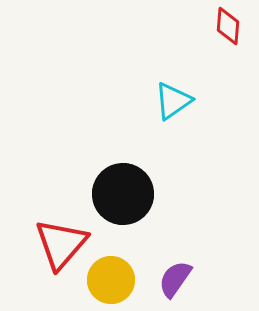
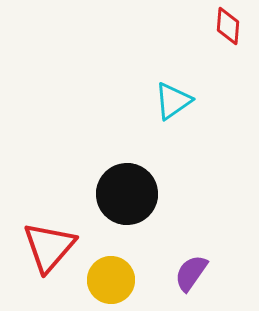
black circle: moved 4 px right
red triangle: moved 12 px left, 3 px down
purple semicircle: moved 16 px right, 6 px up
